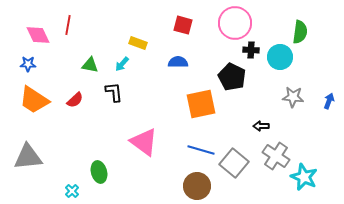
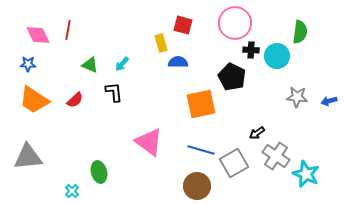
red line: moved 5 px down
yellow rectangle: moved 23 px right; rotated 54 degrees clockwise
cyan circle: moved 3 px left, 1 px up
green triangle: rotated 12 degrees clockwise
gray star: moved 4 px right
blue arrow: rotated 126 degrees counterclockwise
black arrow: moved 4 px left, 7 px down; rotated 35 degrees counterclockwise
pink triangle: moved 5 px right
gray square: rotated 20 degrees clockwise
cyan star: moved 2 px right, 3 px up
